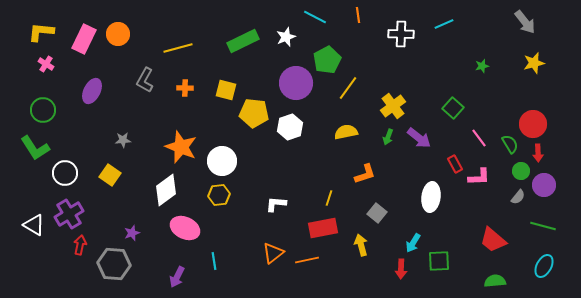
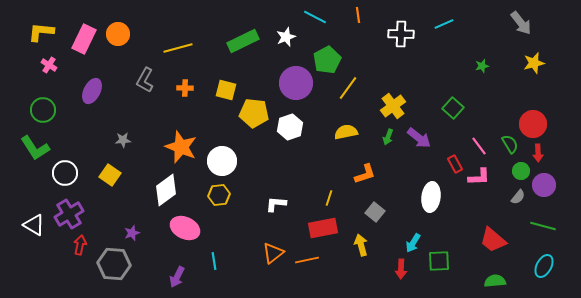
gray arrow at (525, 22): moved 4 px left, 1 px down
pink cross at (46, 64): moved 3 px right, 1 px down
pink line at (479, 138): moved 8 px down
gray square at (377, 213): moved 2 px left, 1 px up
